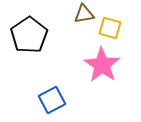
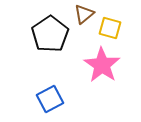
brown triangle: rotated 30 degrees counterclockwise
black pentagon: moved 21 px right, 1 px up
blue square: moved 2 px left, 1 px up
